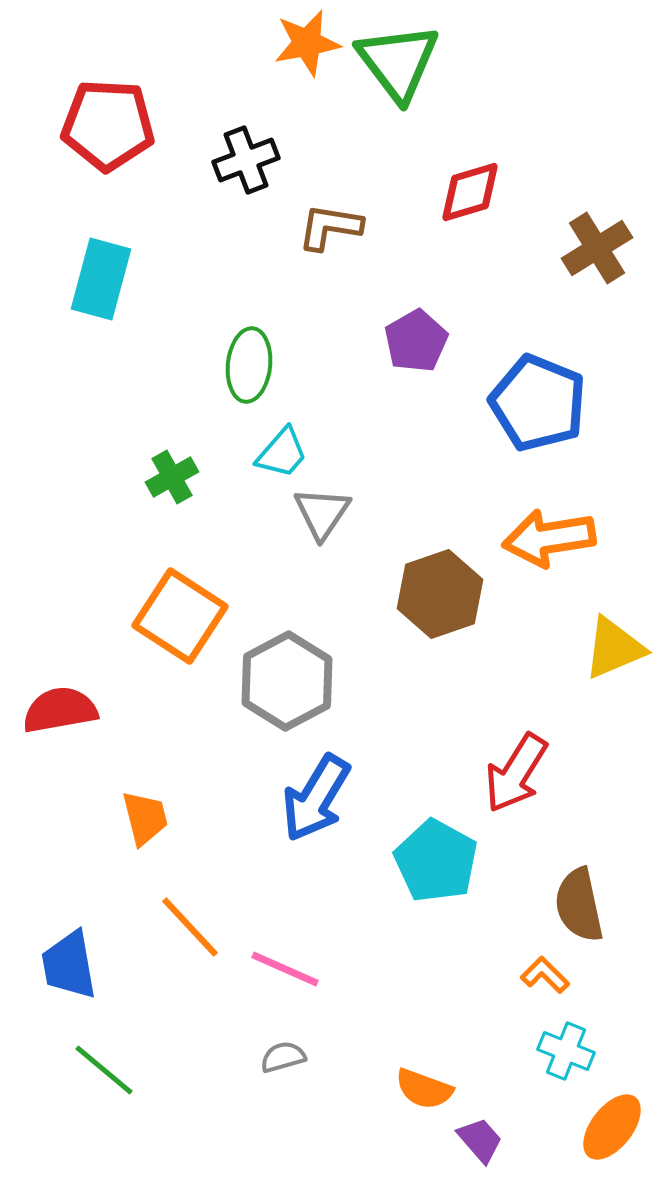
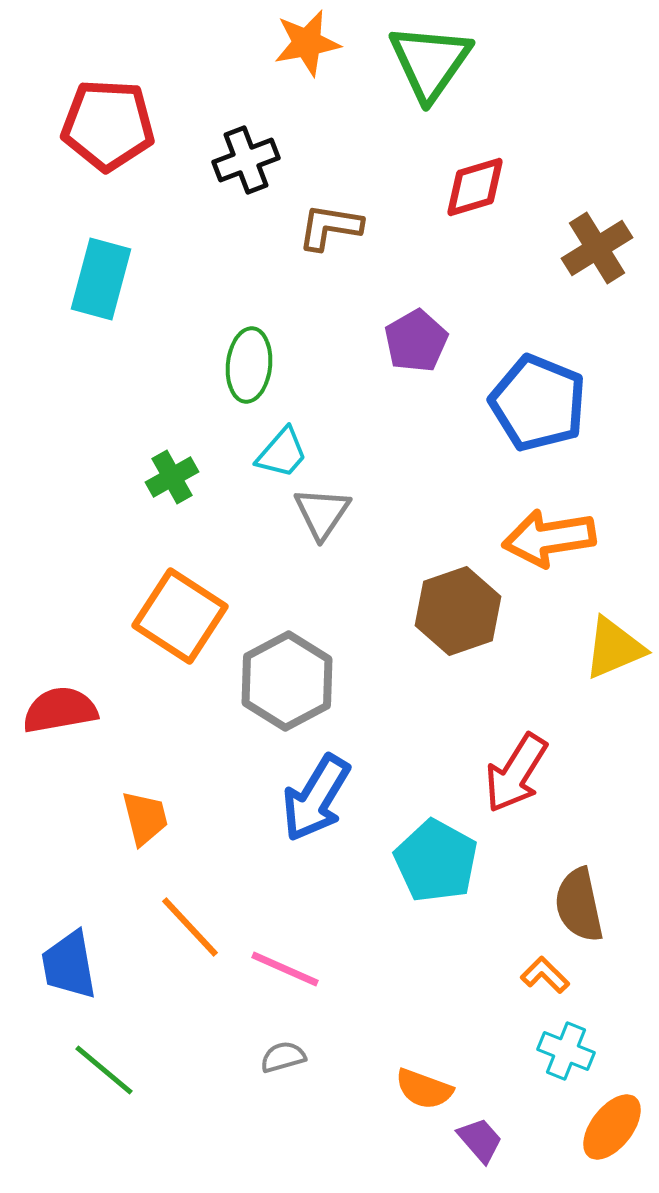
green triangle: moved 32 px right; rotated 12 degrees clockwise
red diamond: moved 5 px right, 5 px up
brown hexagon: moved 18 px right, 17 px down
